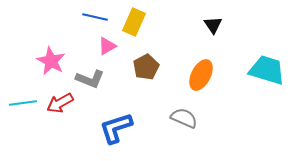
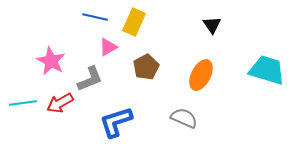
black triangle: moved 1 px left
pink triangle: moved 1 px right, 1 px down
gray L-shape: rotated 44 degrees counterclockwise
blue L-shape: moved 6 px up
